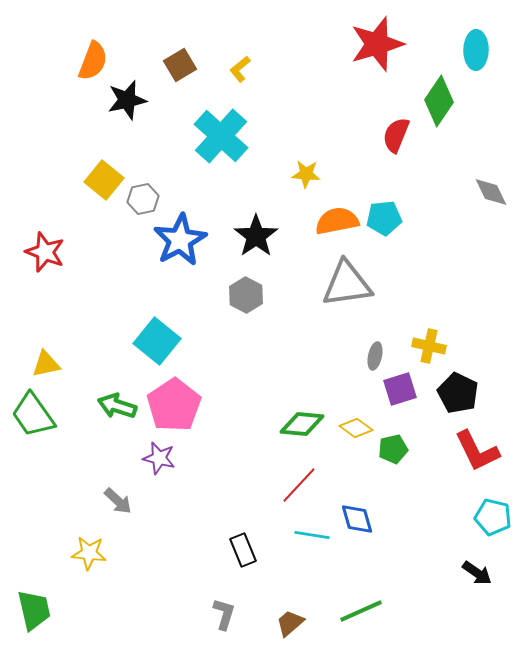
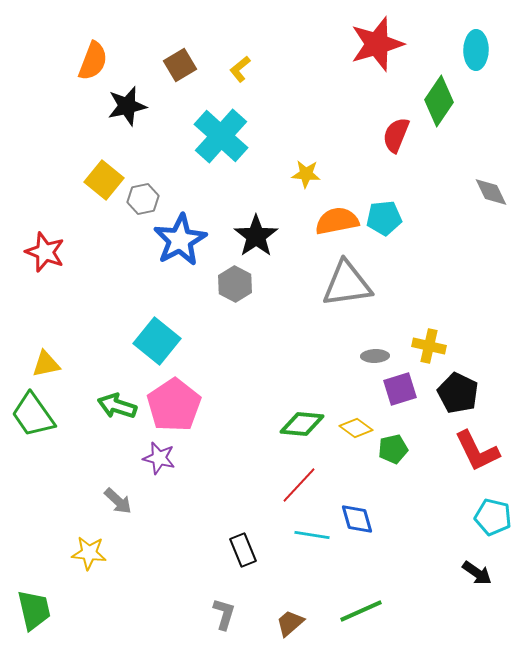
black star at (127, 100): moved 6 px down
gray hexagon at (246, 295): moved 11 px left, 11 px up
gray ellipse at (375, 356): rotated 76 degrees clockwise
